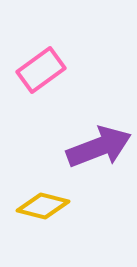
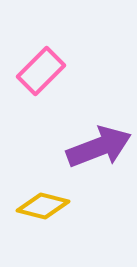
pink rectangle: moved 1 px down; rotated 9 degrees counterclockwise
